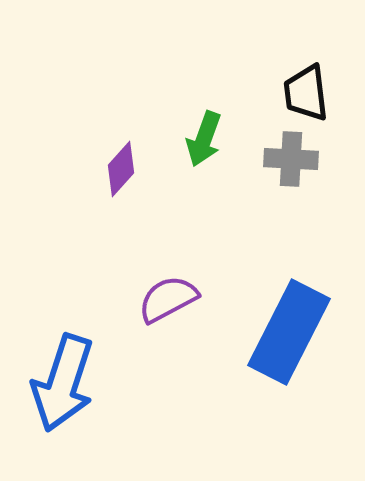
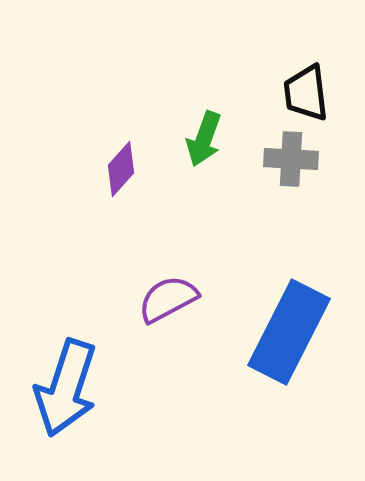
blue arrow: moved 3 px right, 5 px down
